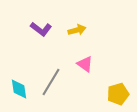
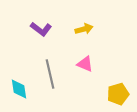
yellow arrow: moved 7 px right, 1 px up
pink triangle: rotated 12 degrees counterclockwise
gray line: moved 1 px left, 8 px up; rotated 44 degrees counterclockwise
